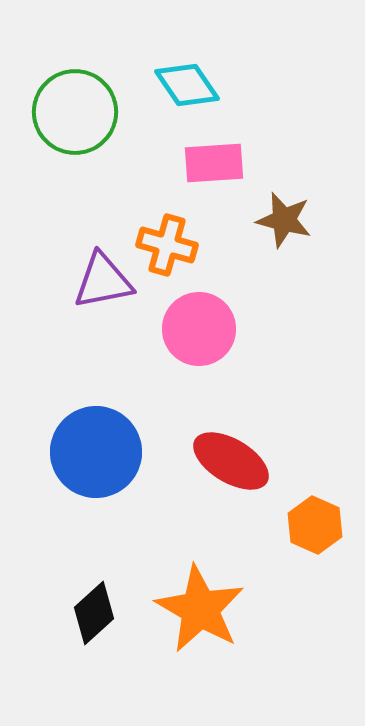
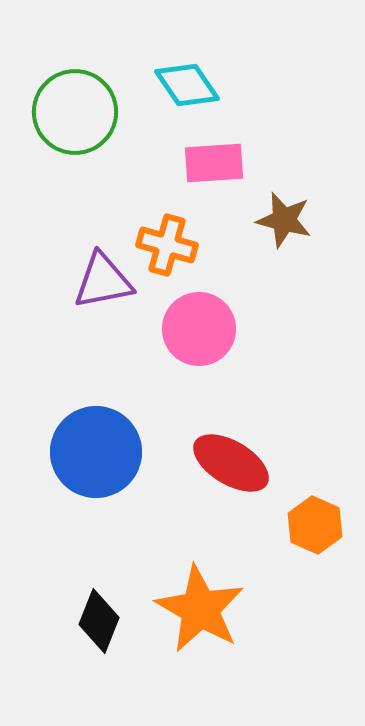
red ellipse: moved 2 px down
black diamond: moved 5 px right, 8 px down; rotated 26 degrees counterclockwise
